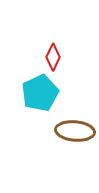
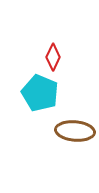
cyan pentagon: rotated 24 degrees counterclockwise
